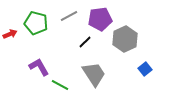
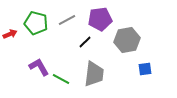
gray line: moved 2 px left, 4 px down
gray hexagon: moved 2 px right, 1 px down; rotated 15 degrees clockwise
blue square: rotated 32 degrees clockwise
gray trapezoid: rotated 40 degrees clockwise
green line: moved 1 px right, 6 px up
